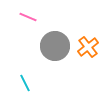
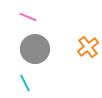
gray circle: moved 20 px left, 3 px down
